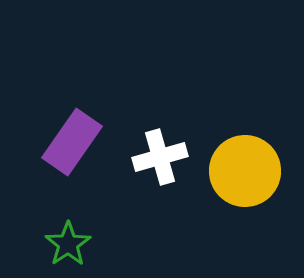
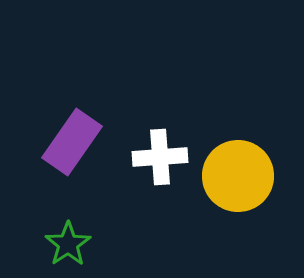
white cross: rotated 12 degrees clockwise
yellow circle: moved 7 px left, 5 px down
